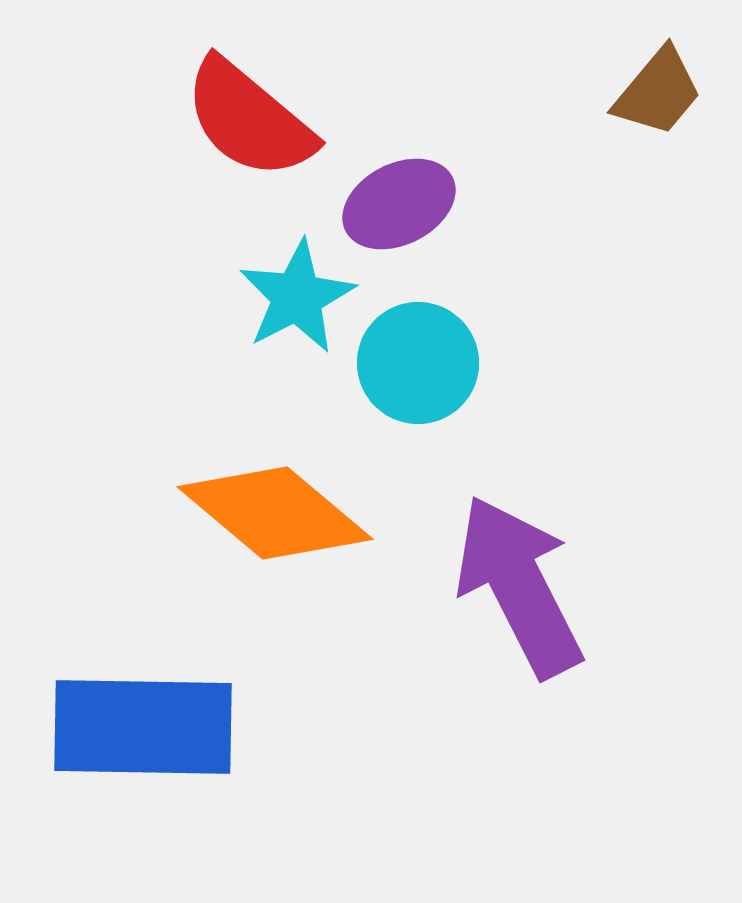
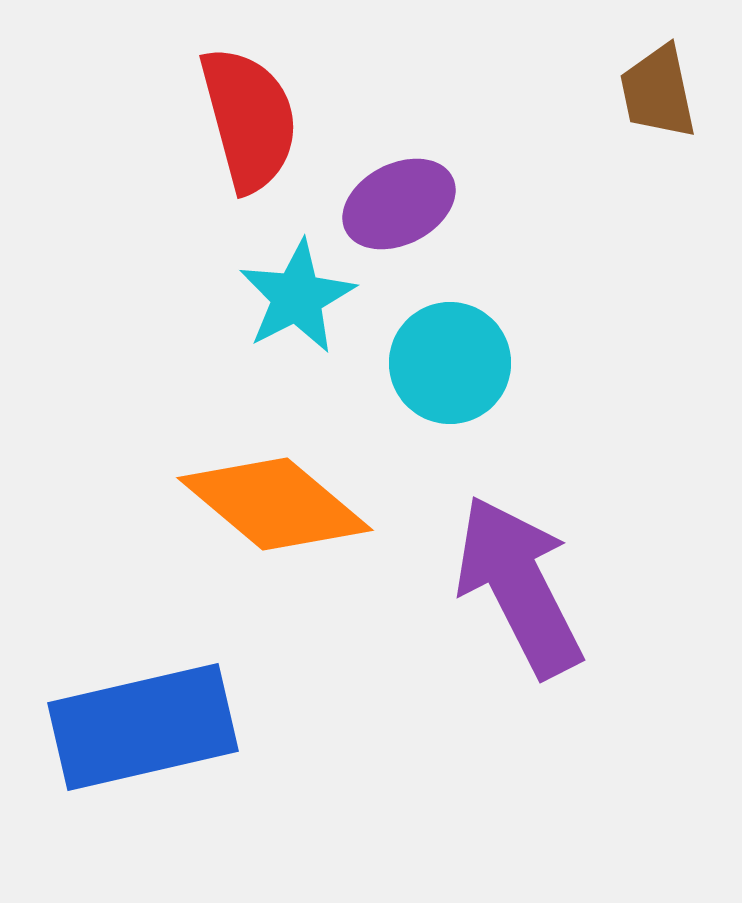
brown trapezoid: rotated 128 degrees clockwise
red semicircle: rotated 145 degrees counterclockwise
cyan circle: moved 32 px right
orange diamond: moved 9 px up
blue rectangle: rotated 14 degrees counterclockwise
